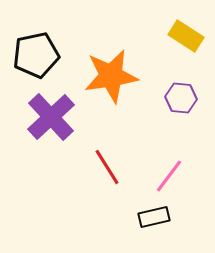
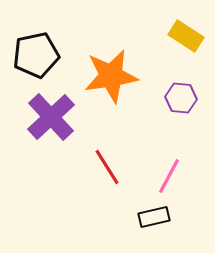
pink line: rotated 9 degrees counterclockwise
